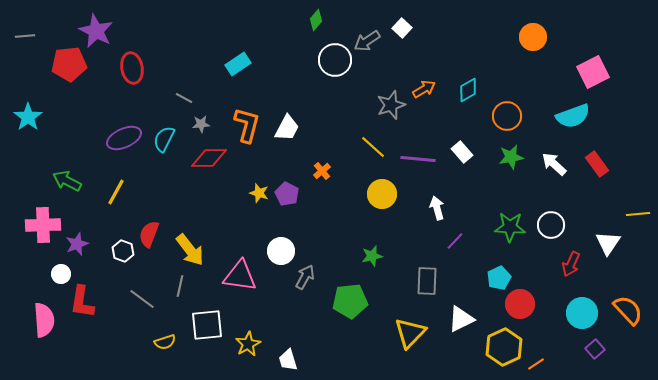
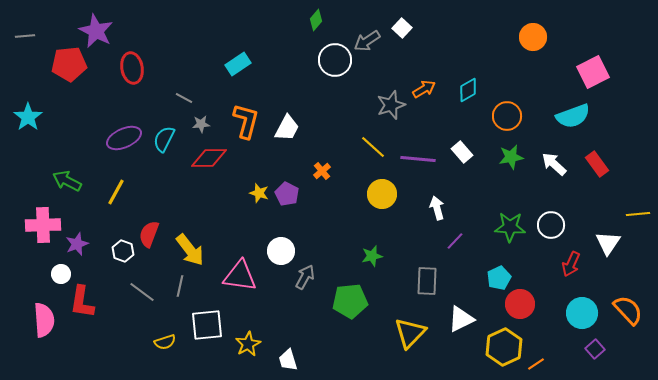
orange L-shape at (247, 125): moved 1 px left, 4 px up
gray line at (142, 299): moved 7 px up
